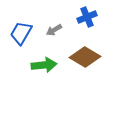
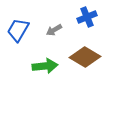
blue trapezoid: moved 3 px left, 3 px up
green arrow: moved 1 px right, 1 px down
